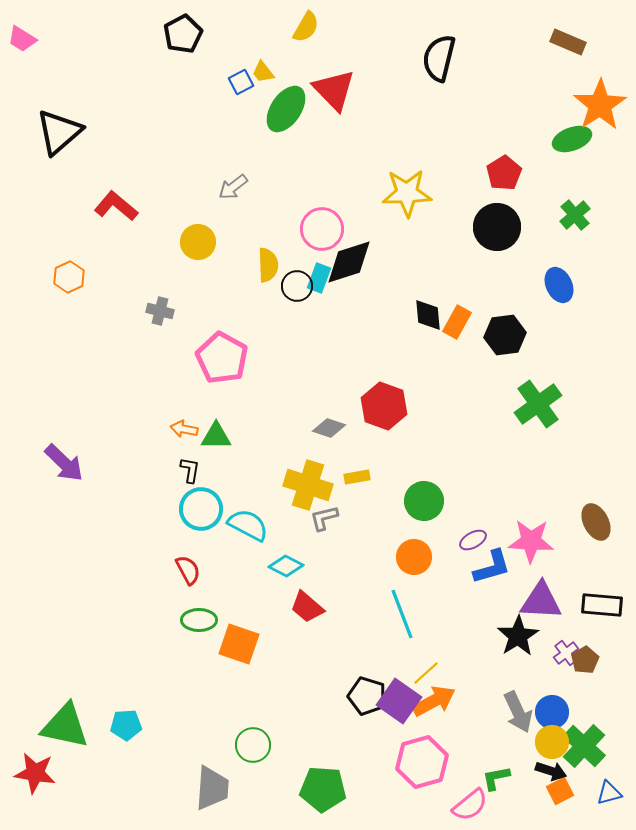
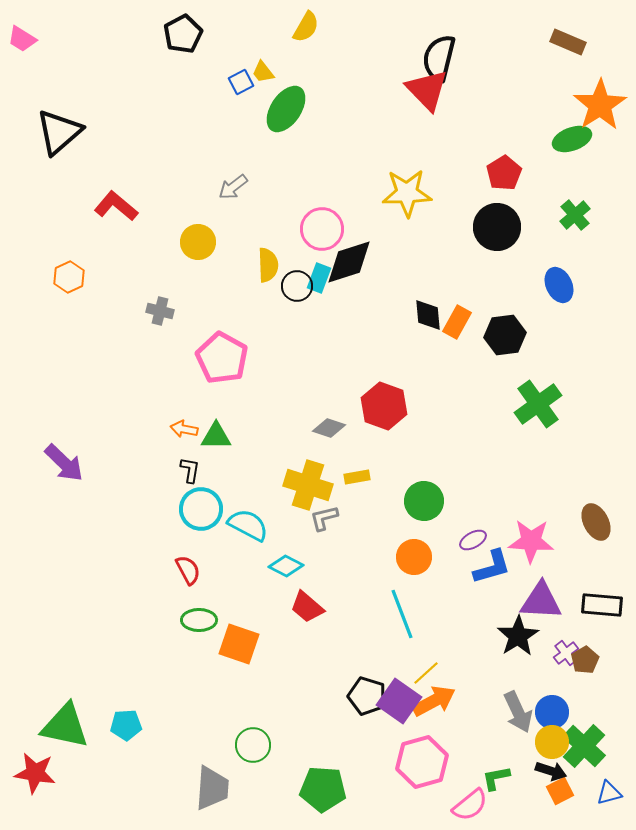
red triangle at (334, 90): moved 93 px right
